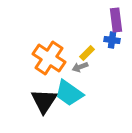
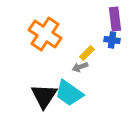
purple rectangle: moved 1 px left, 1 px up
orange cross: moved 4 px left, 24 px up
black triangle: moved 5 px up
